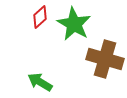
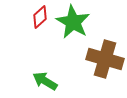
green star: moved 1 px left, 2 px up
green arrow: moved 5 px right, 1 px up
